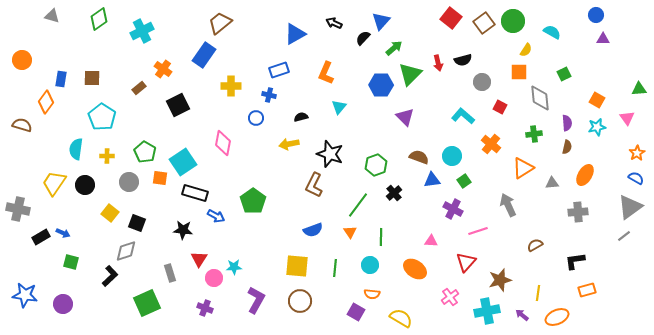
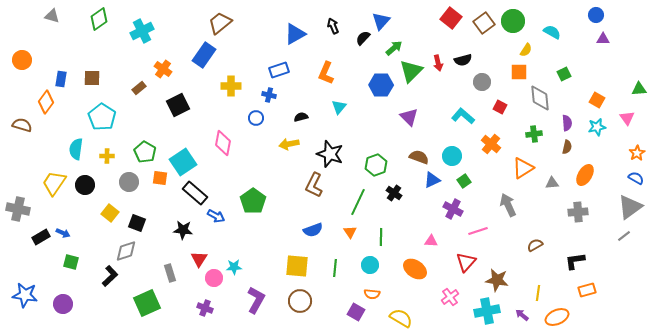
black arrow at (334, 23): moved 1 px left, 3 px down; rotated 42 degrees clockwise
green triangle at (410, 74): moved 1 px right, 3 px up
purple triangle at (405, 117): moved 4 px right
blue triangle at (432, 180): rotated 18 degrees counterclockwise
black rectangle at (195, 193): rotated 25 degrees clockwise
black cross at (394, 193): rotated 14 degrees counterclockwise
green line at (358, 205): moved 3 px up; rotated 12 degrees counterclockwise
brown star at (500, 280): moved 3 px left; rotated 25 degrees clockwise
